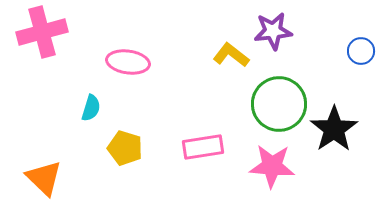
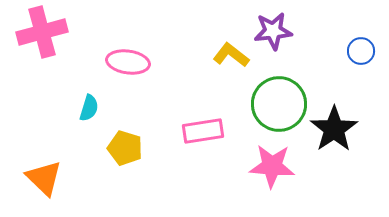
cyan semicircle: moved 2 px left
pink rectangle: moved 16 px up
